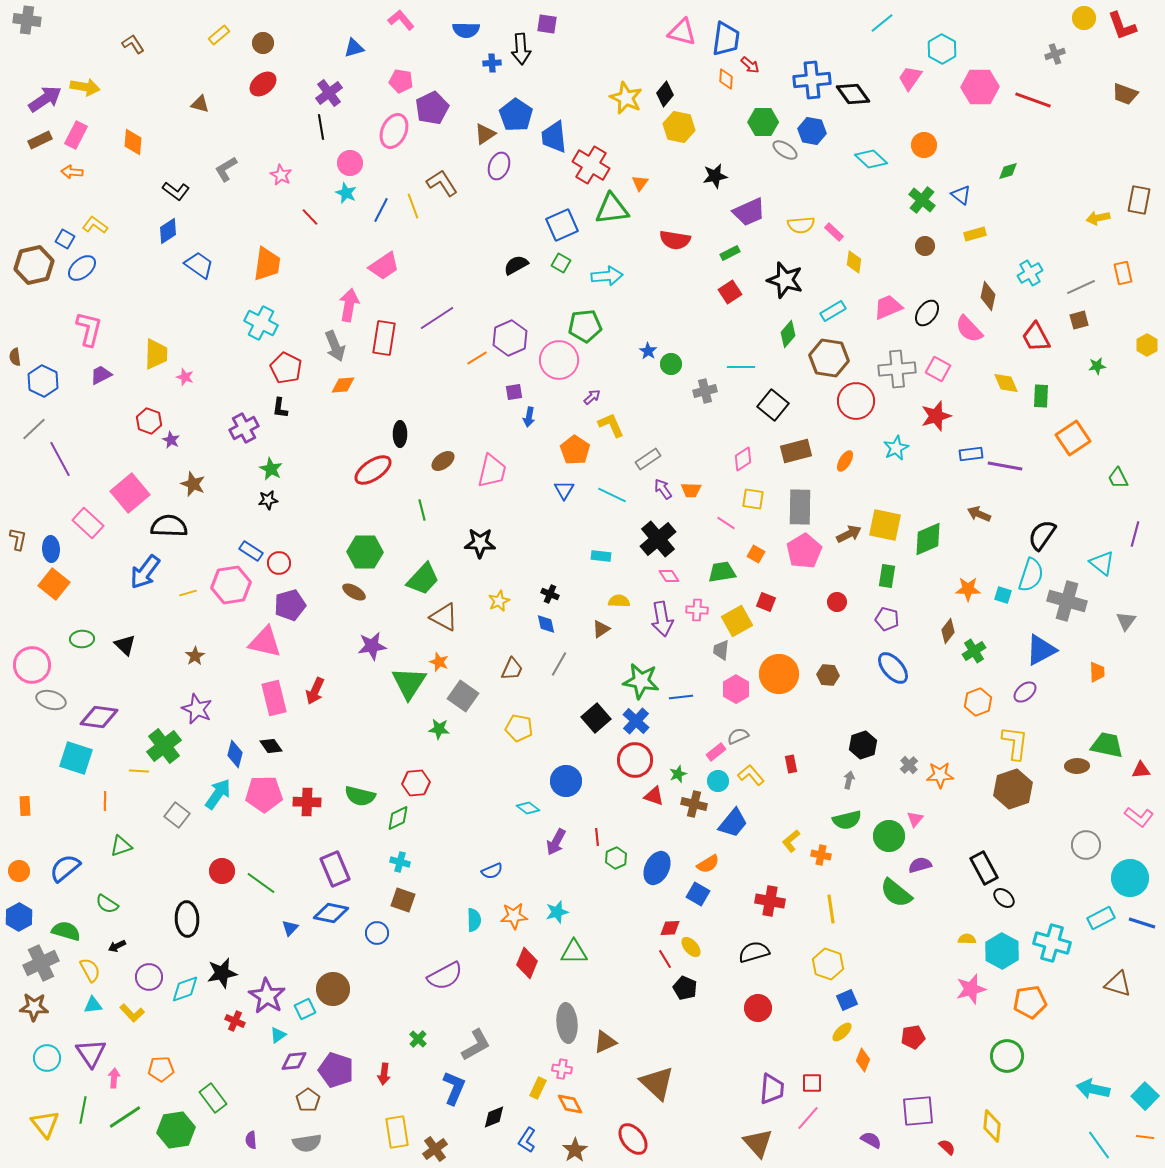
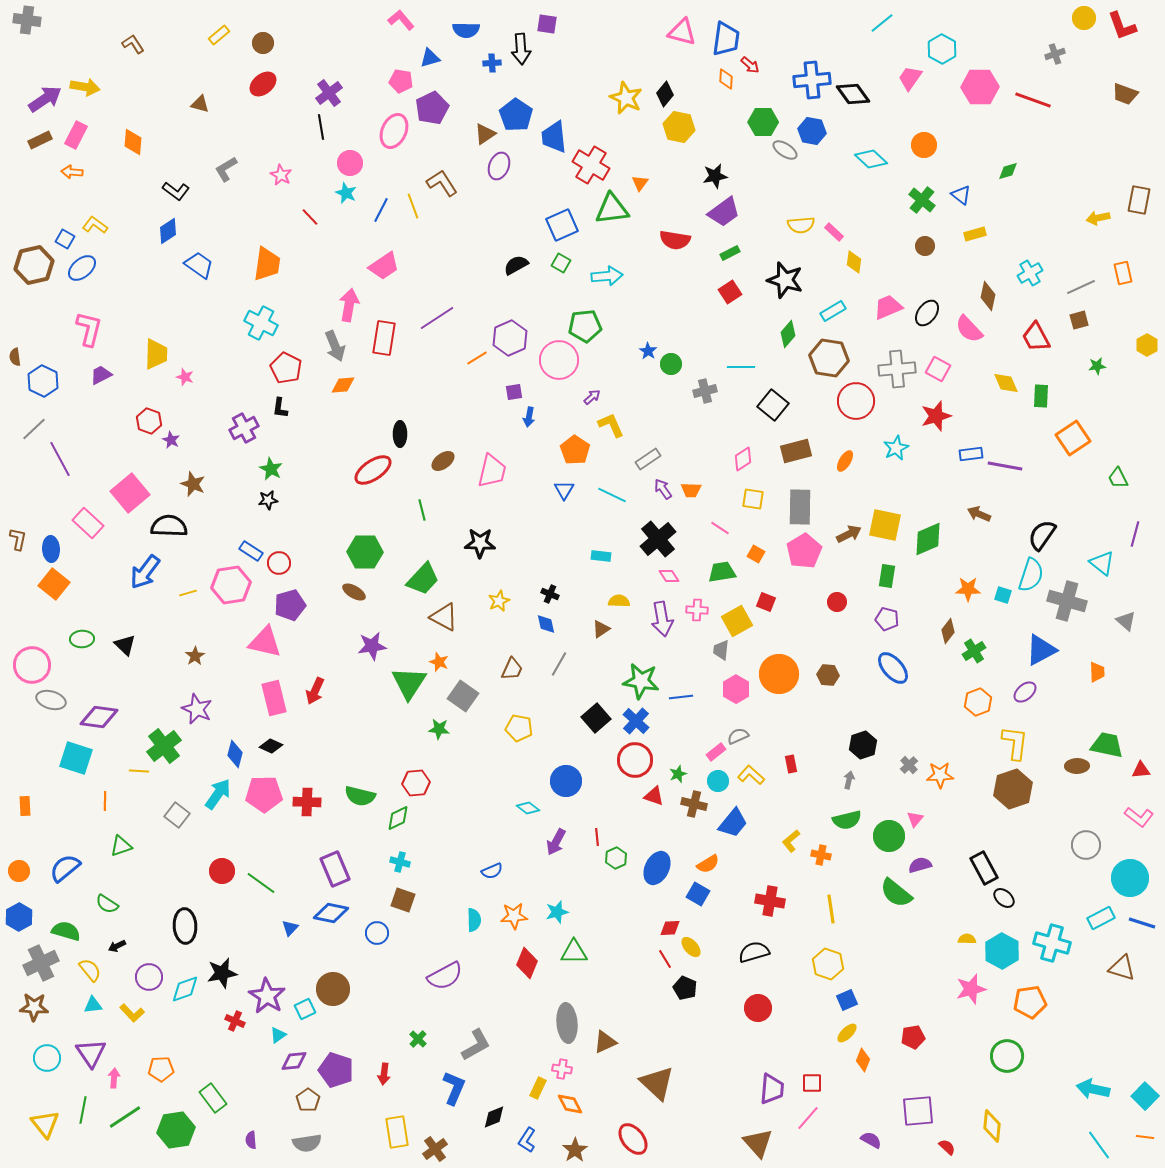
blue triangle at (354, 48): moved 76 px right, 10 px down
purple trapezoid at (749, 212): moved 25 px left; rotated 12 degrees counterclockwise
pink line at (726, 523): moved 6 px left, 5 px down
gray triangle at (1126, 621): rotated 25 degrees counterclockwise
black diamond at (271, 746): rotated 30 degrees counterclockwise
yellow L-shape at (751, 775): rotated 8 degrees counterclockwise
black ellipse at (187, 919): moved 2 px left, 7 px down
yellow semicircle at (90, 970): rotated 10 degrees counterclockwise
brown triangle at (1118, 984): moved 4 px right, 16 px up
yellow ellipse at (842, 1032): moved 5 px right, 1 px down
